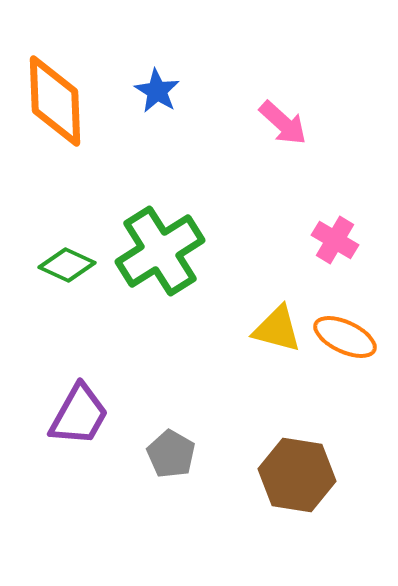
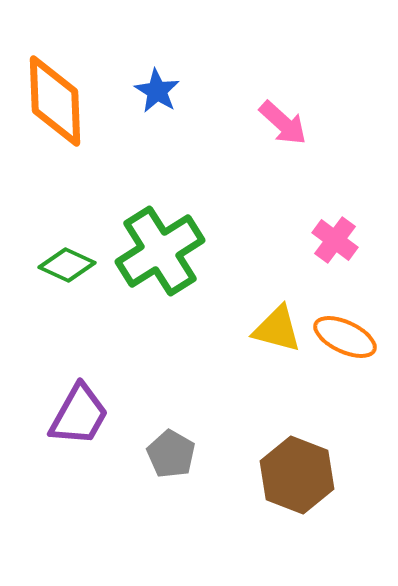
pink cross: rotated 6 degrees clockwise
brown hexagon: rotated 12 degrees clockwise
